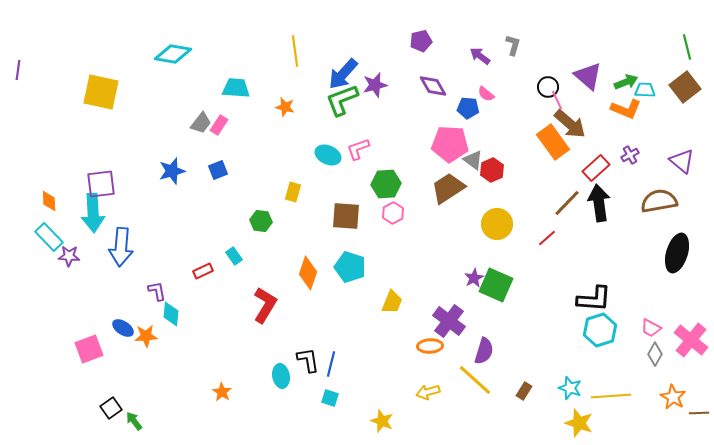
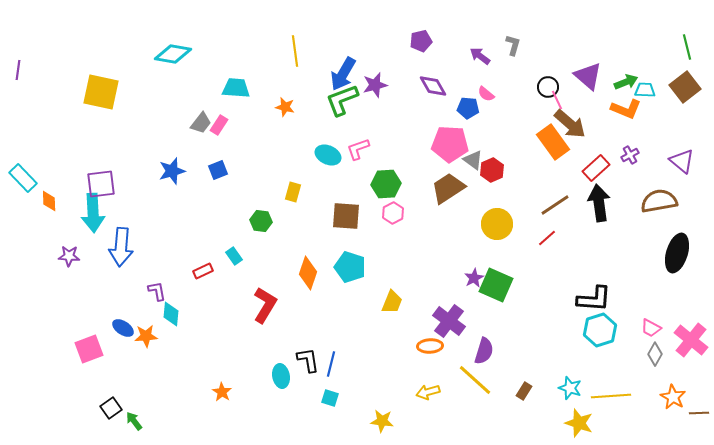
blue arrow at (343, 74): rotated 12 degrees counterclockwise
brown line at (567, 203): moved 12 px left, 2 px down; rotated 12 degrees clockwise
cyan rectangle at (49, 237): moved 26 px left, 59 px up
yellow star at (382, 421): rotated 15 degrees counterclockwise
